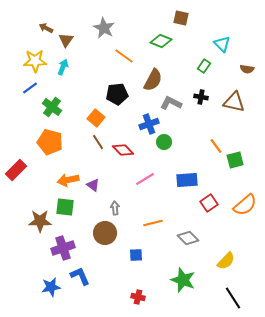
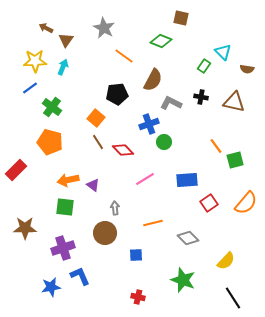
cyan triangle at (222, 44): moved 1 px right, 8 px down
orange semicircle at (245, 205): moved 1 px right, 2 px up; rotated 10 degrees counterclockwise
brown star at (40, 221): moved 15 px left, 7 px down
